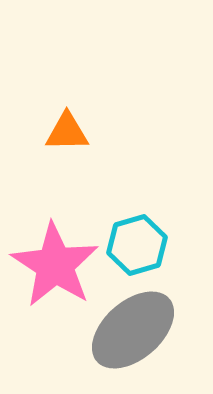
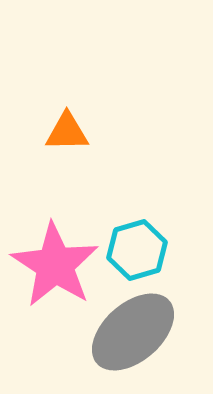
cyan hexagon: moved 5 px down
gray ellipse: moved 2 px down
